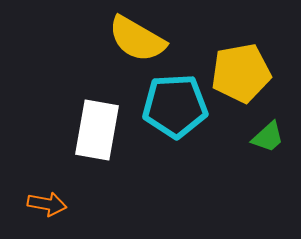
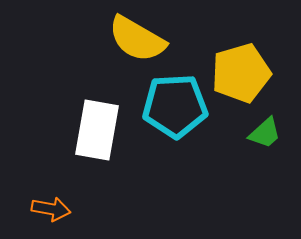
yellow pentagon: rotated 6 degrees counterclockwise
green trapezoid: moved 3 px left, 4 px up
orange arrow: moved 4 px right, 5 px down
